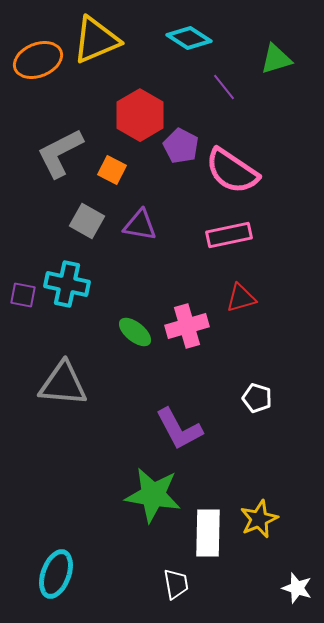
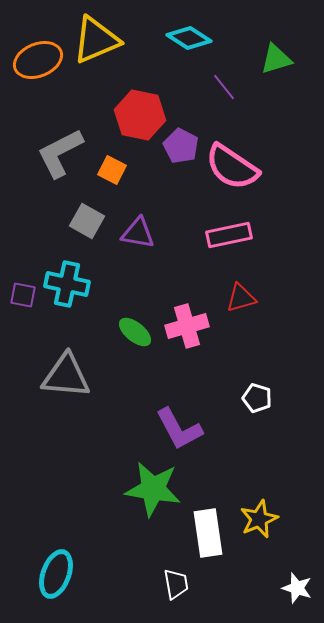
red hexagon: rotated 18 degrees counterclockwise
pink semicircle: moved 4 px up
purple triangle: moved 2 px left, 8 px down
gray triangle: moved 3 px right, 8 px up
green star: moved 6 px up
white rectangle: rotated 9 degrees counterclockwise
